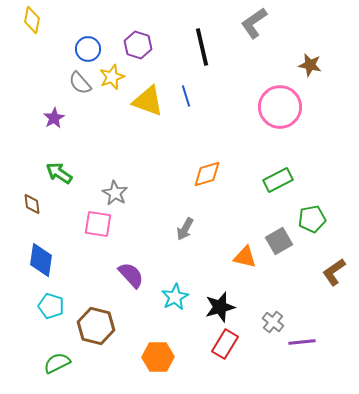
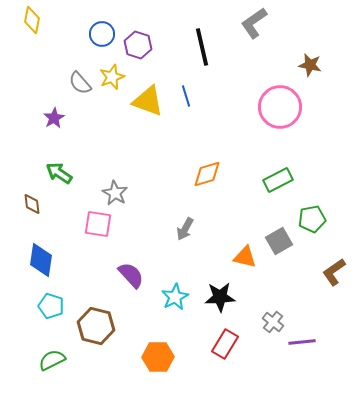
blue circle: moved 14 px right, 15 px up
black star: moved 10 px up; rotated 12 degrees clockwise
green semicircle: moved 5 px left, 3 px up
